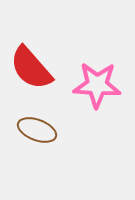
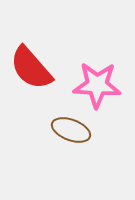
brown ellipse: moved 34 px right
